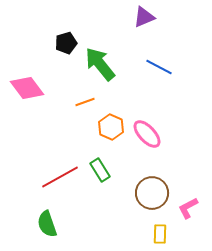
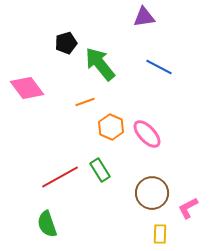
purple triangle: rotated 15 degrees clockwise
